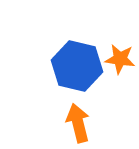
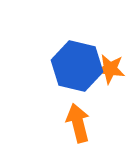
orange star: moved 10 px left, 10 px down
